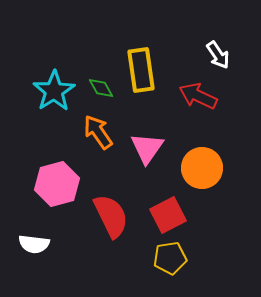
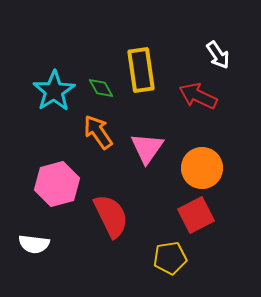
red square: moved 28 px right
